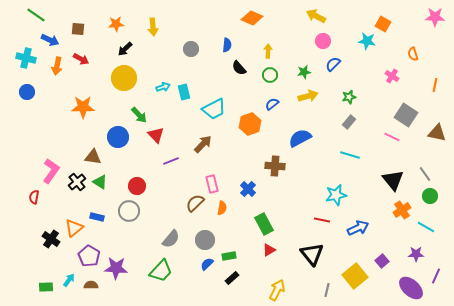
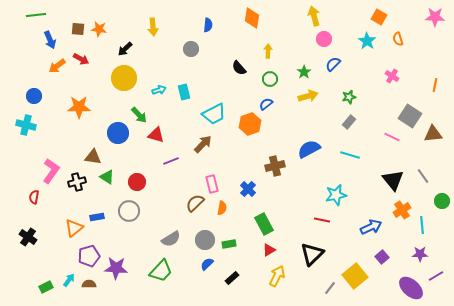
green line at (36, 15): rotated 42 degrees counterclockwise
yellow arrow at (316, 16): moved 2 px left; rotated 48 degrees clockwise
orange diamond at (252, 18): rotated 75 degrees clockwise
orange star at (116, 24): moved 17 px left, 5 px down; rotated 14 degrees clockwise
orange square at (383, 24): moved 4 px left, 7 px up
blue arrow at (50, 40): rotated 42 degrees clockwise
pink circle at (323, 41): moved 1 px right, 2 px up
cyan star at (367, 41): rotated 24 degrees clockwise
blue semicircle at (227, 45): moved 19 px left, 20 px up
orange semicircle at (413, 54): moved 15 px left, 15 px up
cyan cross at (26, 58): moved 67 px down
orange arrow at (57, 66): rotated 42 degrees clockwise
green star at (304, 72): rotated 24 degrees counterclockwise
green circle at (270, 75): moved 4 px down
cyan arrow at (163, 87): moved 4 px left, 3 px down
blue circle at (27, 92): moved 7 px right, 4 px down
blue semicircle at (272, 104): moved 6 px left
orange star at (83, 107): moved 4 px left
cyan trapezoid at (214, 109): moved 5 px down
gray square at (406, 115): moved 4 px right, 1 px down
brown triangle at (437, 133): moved 4 px left, 1 px down; rotated 18 degrees counterclockwise
red triangle at (156, 135): rotated 30 degrees counterclockwise
blue circle at (118, 137): moved 4 px up
blue semicircle at (300, 138): moved 9 px right, 11 px down
brown cross at (275, 166): rotated 18 degrees counterclockwise
gray line at (425, 174): moved 2 px left, 2 px down
black cross at (77, 182): rotated 24 degrees clockwise
green triangle at (100, 182): moved 7 px right, 5 px up
red circle at (137, 186): moved 4 px up
green circle at (430, 196): moved 12 px right, 5 px down
blue rectangle at (97, 217): rotated 24 degrees counterclockwise
cyan line at (426, 227): moved 4 px left, 2 px up; rotated 54 degrees clockwise
blue arrow at (358, 228): moved 13 px right, 1 px up
black cross at (51, 239): moved 23 px left, 2 px up
gray semicircle at (171, 239): rotated 18 degrees clockwise
black triangle at (312, 254): rotated 25 degrees clockwise
purple star at (416, 254): moved 4 px right
purple pentagon at (89, 256): rotated 25 degrees clockwise
green rectangle at (229, 256): moved 12 px up
purple square at (382, 261): moved 4 px up
purple line at (436, 276): rotated 35 degrees clockwise
brown semicircle at (91, 285): moved 2 px left, 1 px up
green rectangle at (46, 287): rotated 24 degrees counterclockwise
yellow arrow at (277, 290): moved 14 px up
gray line at (327, 290): moved 3 px right, 2 px up; rotated 24 degrees clockwise
